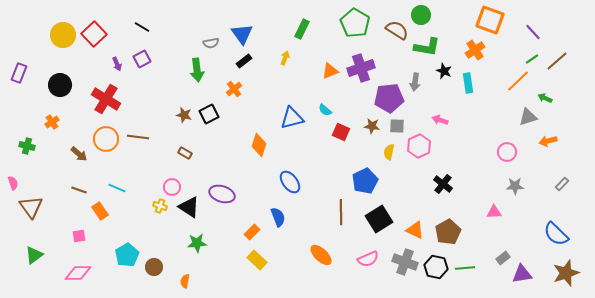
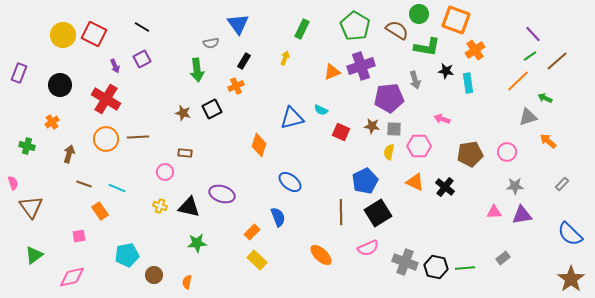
green circle at (421, 15): moved 2 px left, 1 px up
orange square at (490, 20): moved 34 px left
green pentagon at (355, 23): moved 3 px down
purple line at (533, 32): moved 2 px down
red square at (94, 34): rotated 20 degrees counterclockwise
blue triangle at (242, 34): moved 4 px left, 10 px up
green line at (532, 59): moved 2 px left, 3 px up
black rectangle at (244, 61): rotated 21 degrees counterclockwise
purple arrow at (117, 64): moved 2 px left, 2 px down
purple cross at (361, 68): moved 2 px up
orange triangle at (330, 71): moved 2 px right, 1 px down
black star at (444, 71): moved 2 px right; rotated 14 degrees counterclockwise
gray arrow at (415, 82): moved 2 px up; rotated 24 degrees counterclockwise
orange cross at (234, 89): moved 2 px right, 3 px up; rotated 14 degrees clockwise
cyan semicircle at (325, 110): moved 4 px left; rotated 16 degrees counterclockwise
black square at (209, 114): moved 3 px right, 5 px up
brown star at (184, 115): moved 1 px left, 2 px up
pink arrow at (440, 120): moved 2 px right, 1 px up
gray square at (397, 126): moved 3 px left, 3 px down
brown line at (138, 137): rotated 10 degrees counterclockwise
orange arrow at (548, 141): rotated 54 degrees clockwise
pink hexagon at (419, 146): rotated 25 degrees clockwise
brown rectangle at (185, 153): rotated 24 degrees counterclockwise
brown arrow at (79, 154): moved 10 px left; rotated 114 degrees counterclockwise
blue ellipse at (290, 182): rotated 15 degrees counterclockwise
black cross at (443, 184): moved 2 px right, 3 px down
pink circle at (172, 187): moved 7 px left, 15 px up
brown line at (79, 190): moved 5 px right, 6 px up
black triangle at (189, 207): rotated 20 degrees counterclockwise
black square at (379, 219): moved 1 px left, 6 px up
orange triangle at (415, 230): moved 48 px up
brown pentagon at (448, 232): moved 22 px right, 78 px up; rotated 20 degrees clockwise
blue semicircle at (556, 234): moved 14 px right
cyan pentagon at (127, 255): rotated 20 degrees clockwise
pink semicircle at (368, 259): moved 11 px up
brown circle at (154, 267): moved 8 px down
pink diamond at (78, 273): moved 6 px left, 4 px down; rotated 12 degrees counterclockwise
brown star at (566, 273): moved 5 px right, 6 px down; rotated 16 degrees counterclockwise
purple triangle at (522, 274): moved 59 px up
orange semicircle at (185, 281): moved 2 px right, 1 px down
